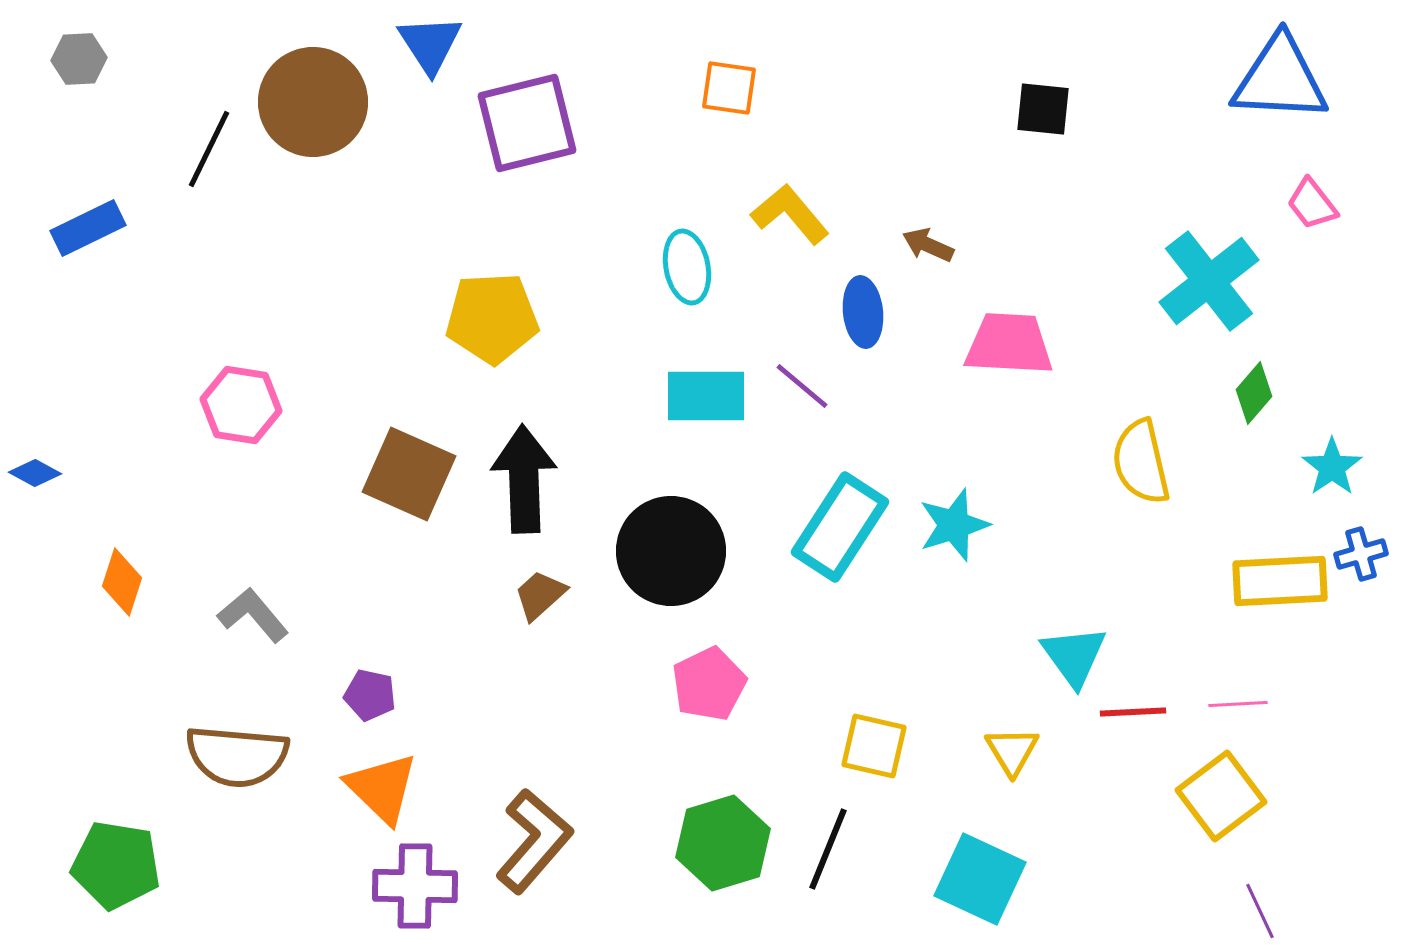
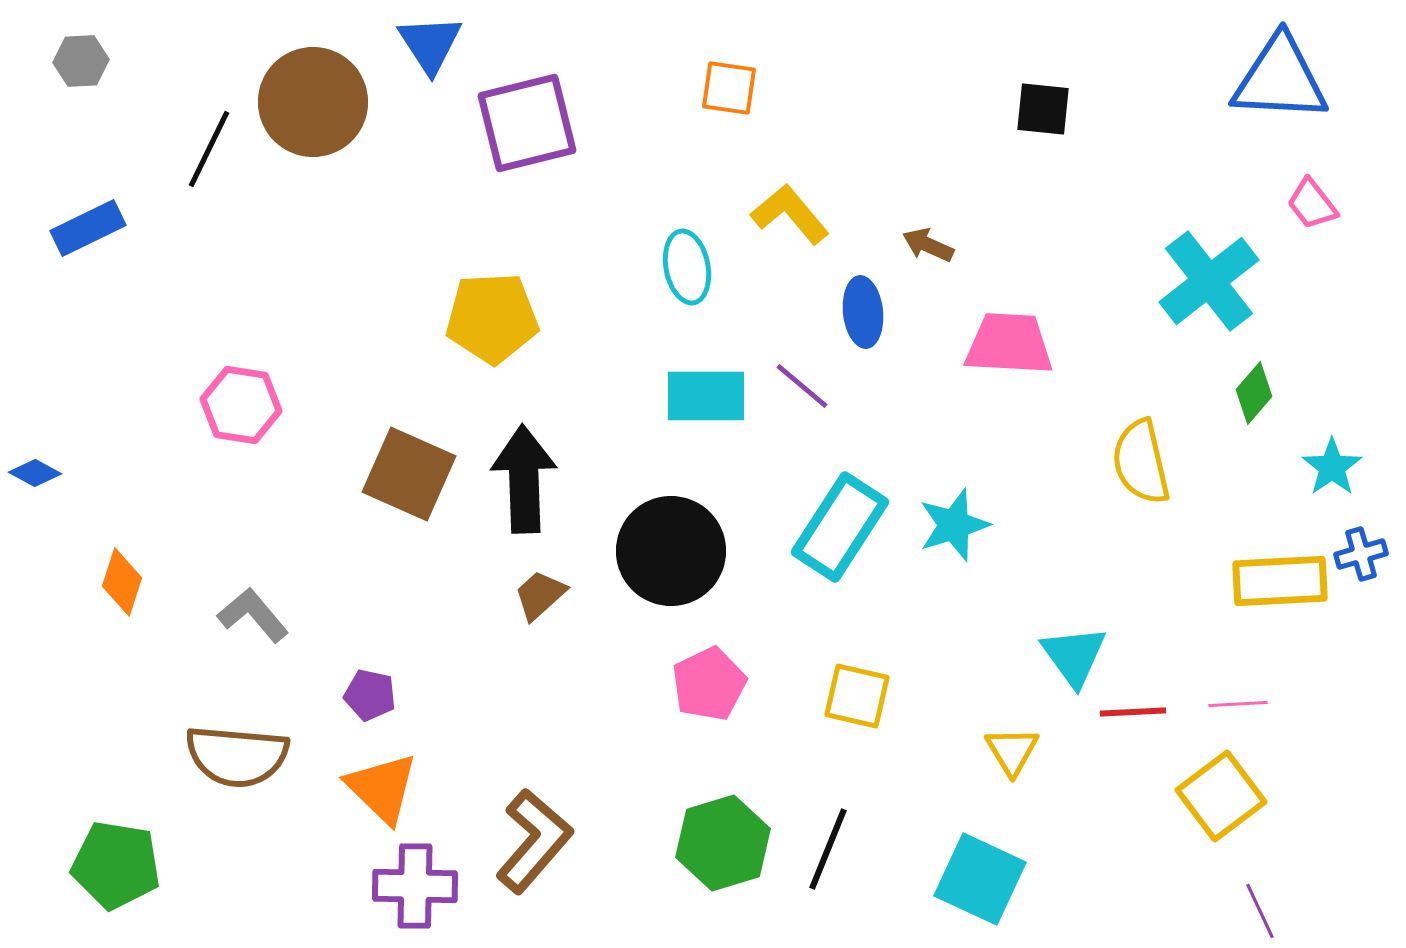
gray hexagon at (79, 59): moved 2 px right, 2 px down
yellow square at (874, 746): moved 17 px left, 50 px up
